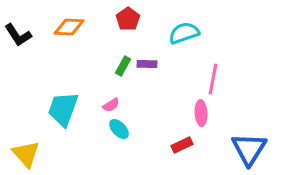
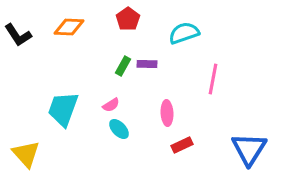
pink ellipse: moved 34 px left
